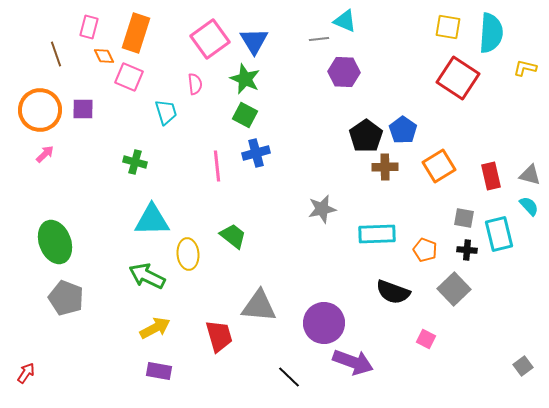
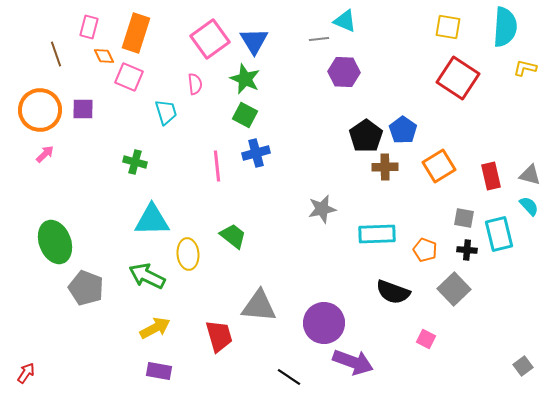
cyan semicircle at (491, 33): moved 14 px right, 6 px up
gray pentagon at (66, 298): moved 20 px right, 10 px up
black line at (289, 377): rotated 10 degrees counterclockwise
